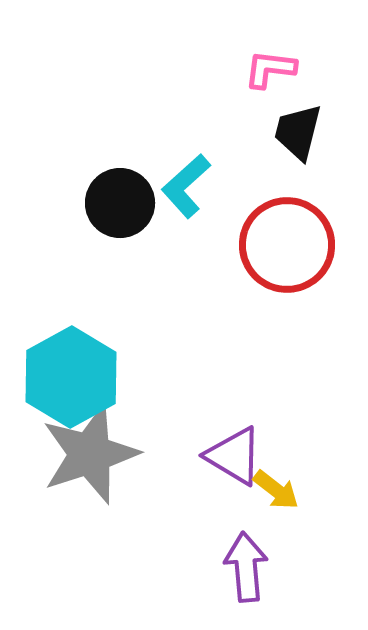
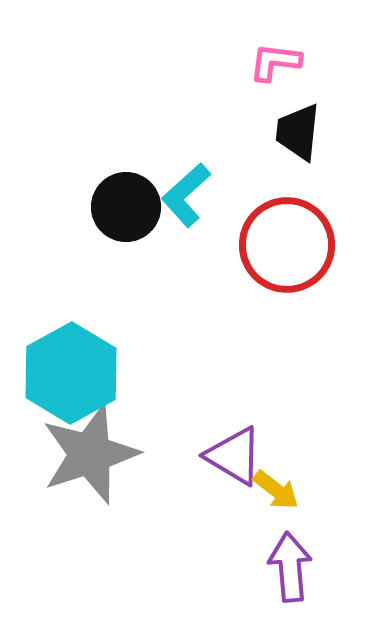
pink L-shape: moved 5 px right, 7 px up
black trapezoid: rotated 8 degrees counterclockwise
cyan L-shape: moved 9 px down
black circle: moved 6 px right, 4 px down
cyan hexagon: moved 4 px up
purple arrow: moved 44 px right
